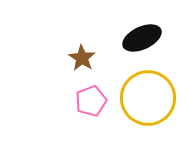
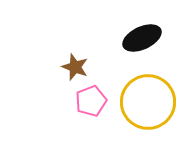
brown star: moved 7 px left, 9 px down; rotated 12 degrees counterclockwise
yellow circle: moved 4 px down
